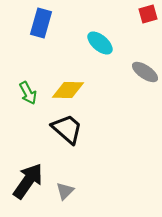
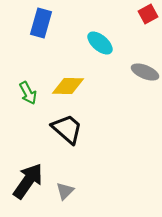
red square: rotated 12 degrees counterclockwise
gray ellipse: rotated 12 degrees counterclockwise
yellow diamond: moved 4 px up
